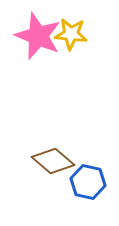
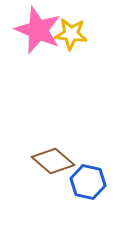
pink star: moved 6 px up
